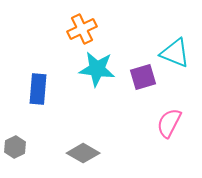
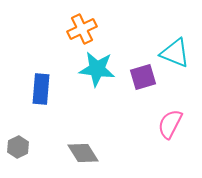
blue rectangle: moved 3 px right
pink semicircle: moved 1 px right, 1 px down
gray hexagon: moved 3 px right
gray diamond: rotated 28 degrees clockwise
